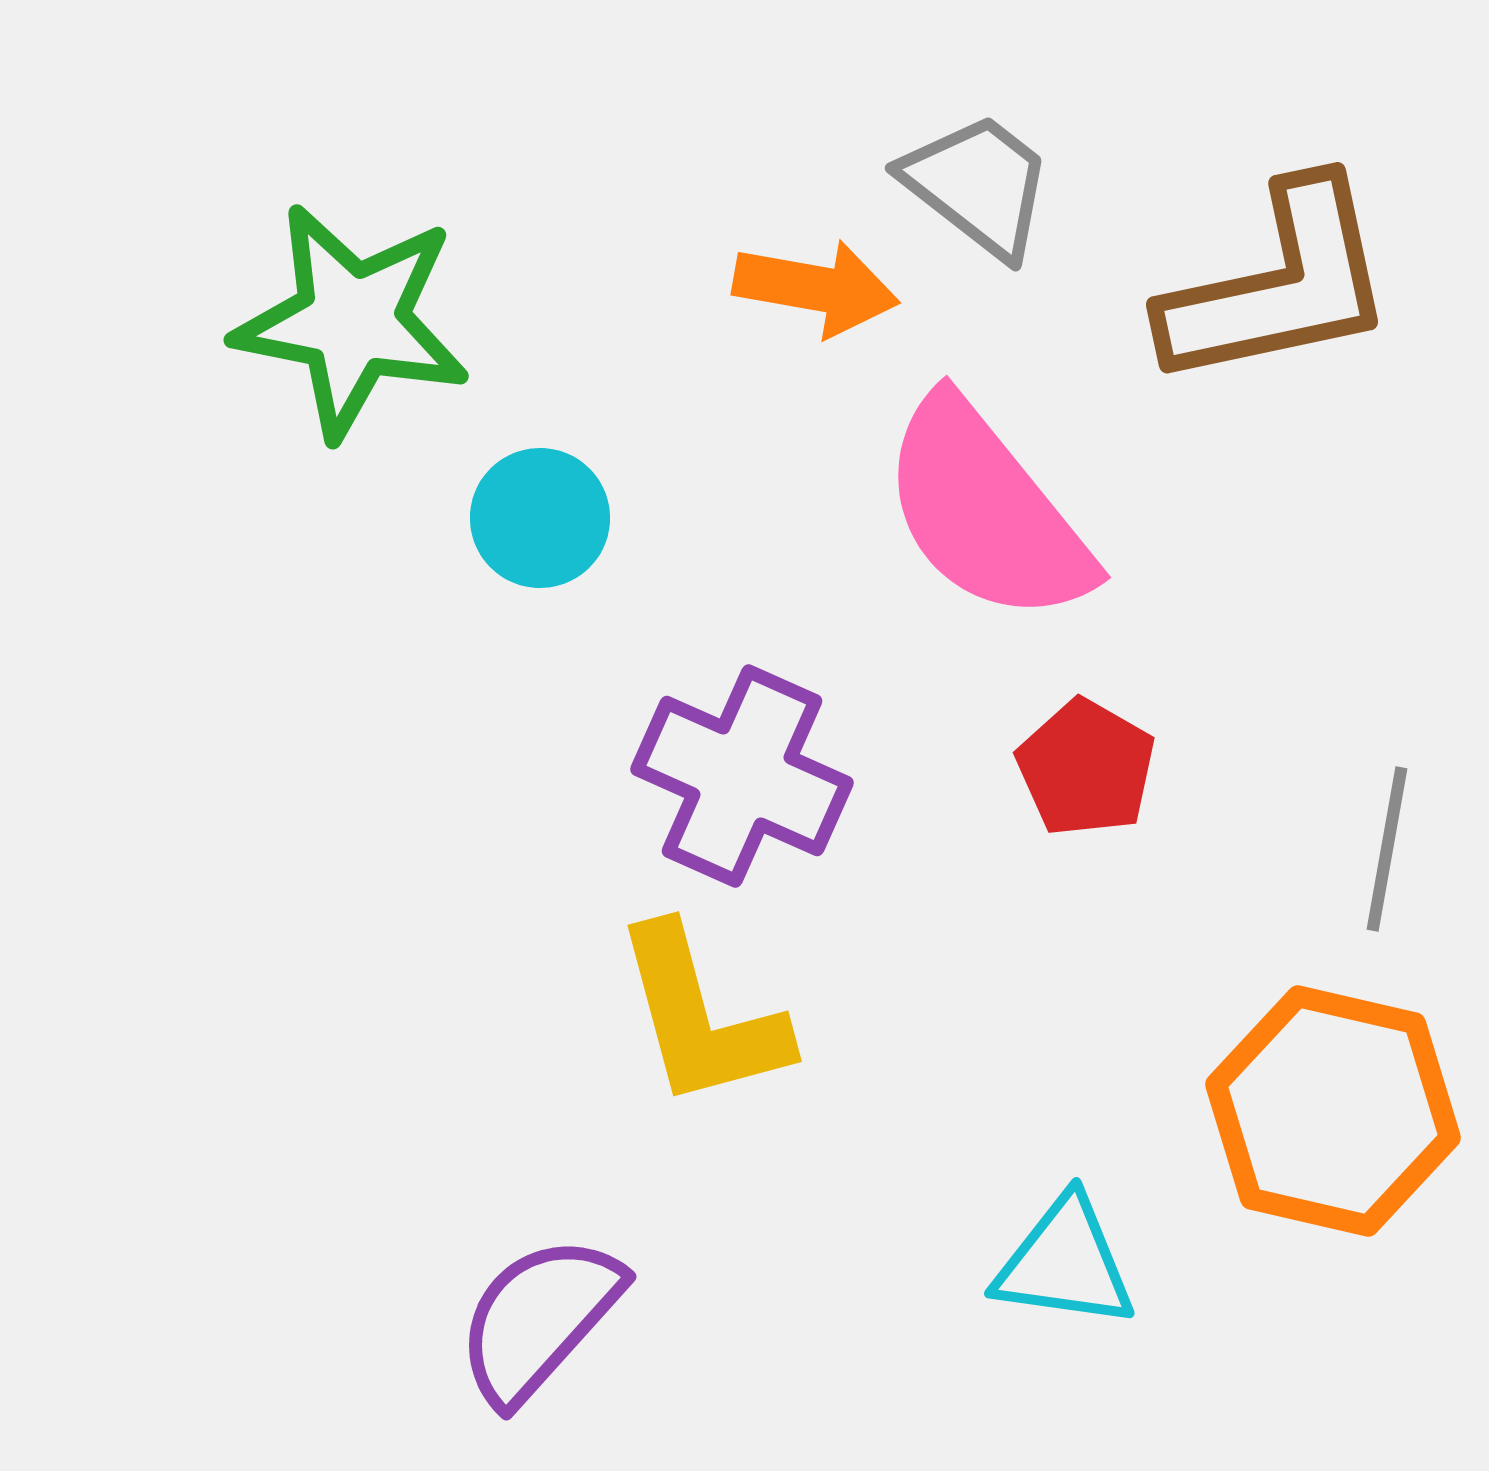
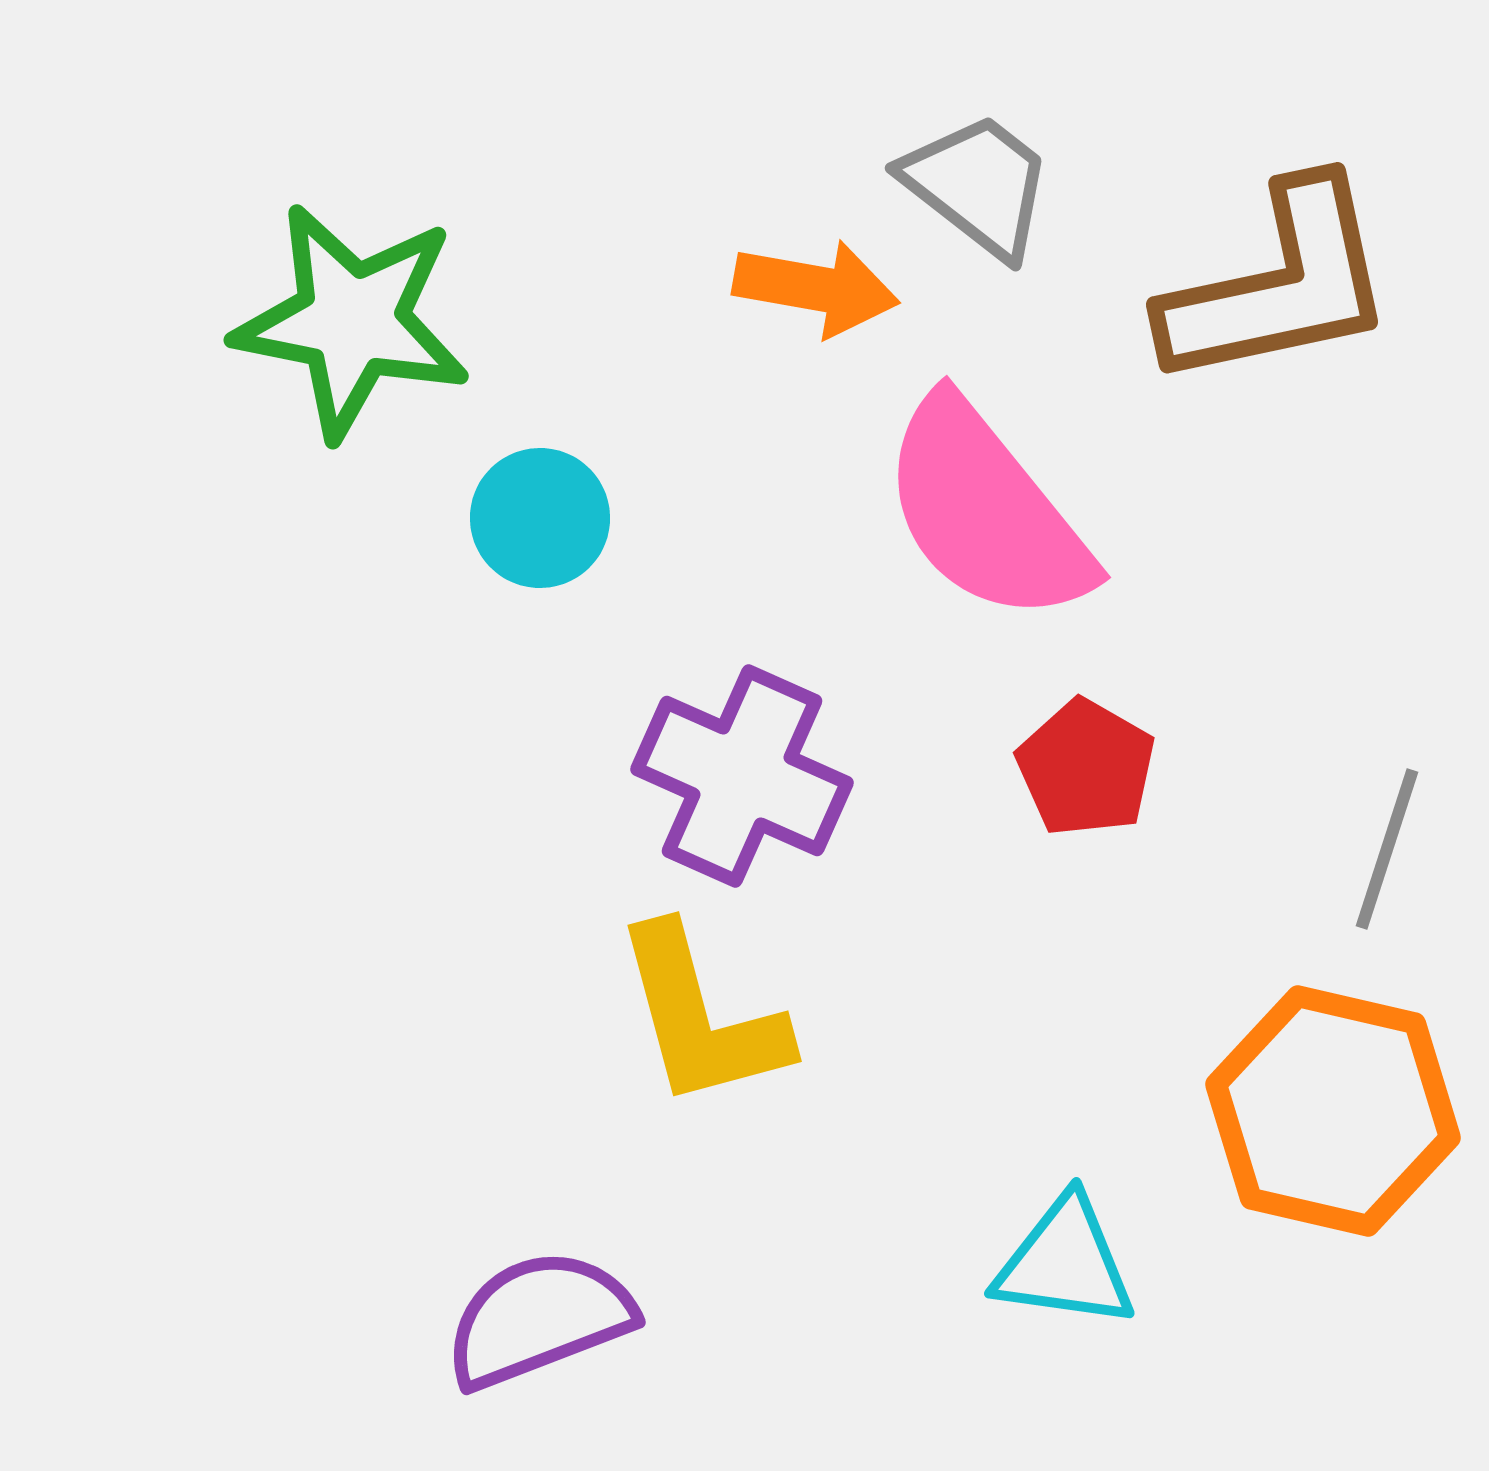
gray line: rotated 8 degrees clockwise
purple semicircle: rotated 27 degrees clockwise
